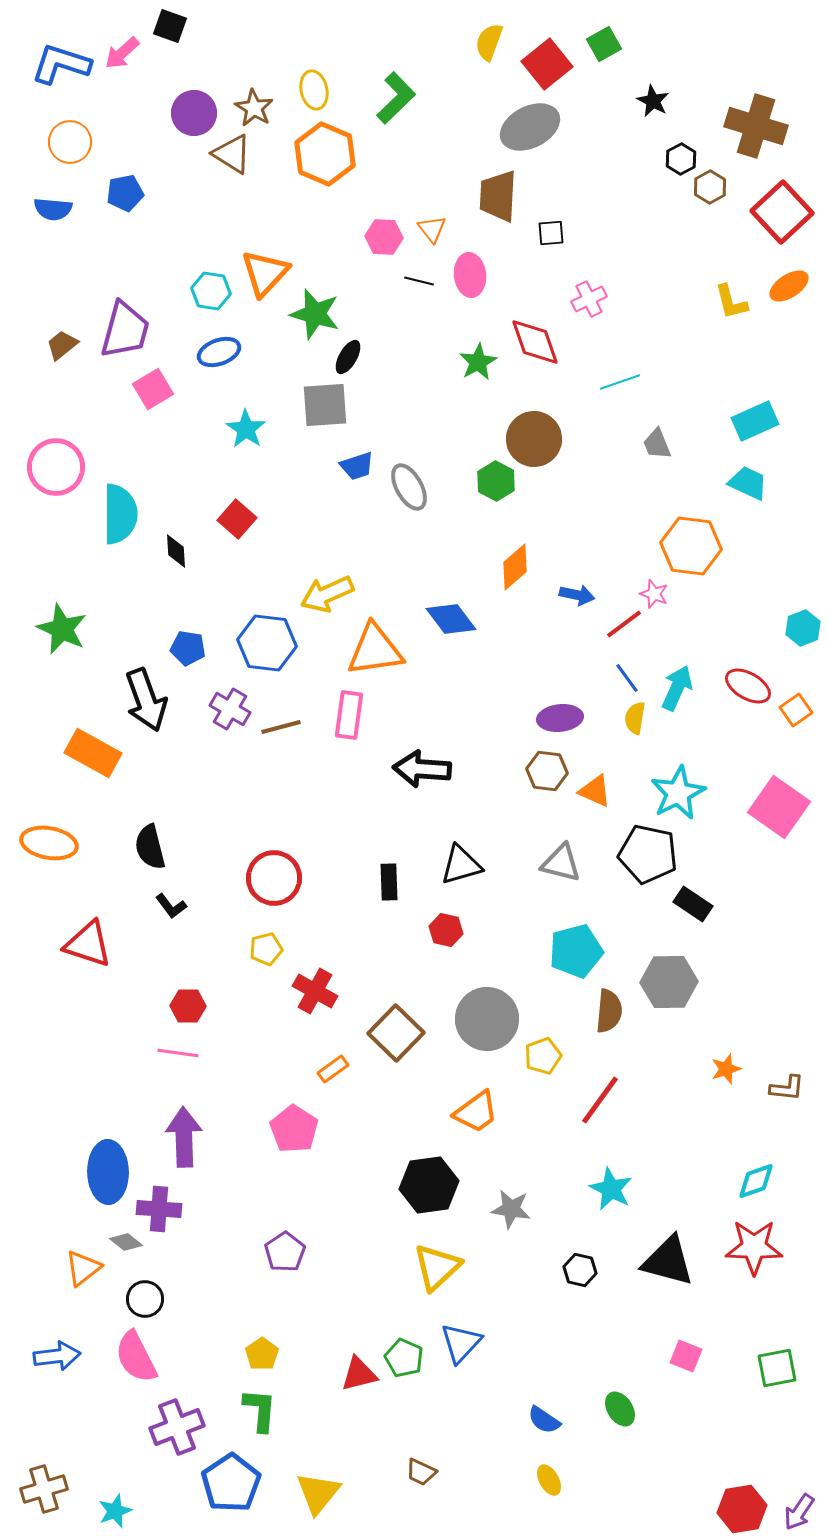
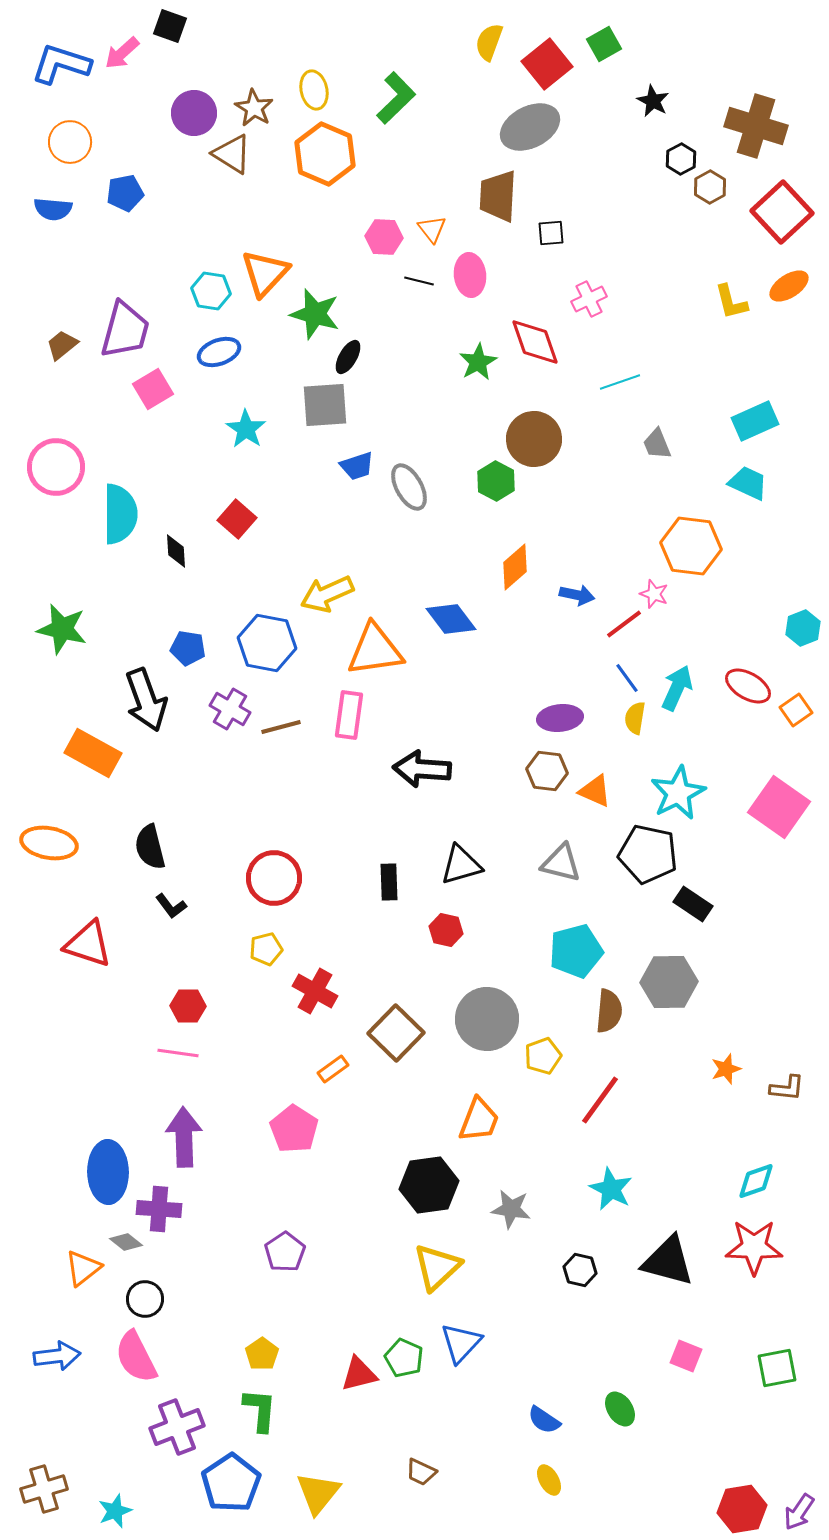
green star at (62, 629): rotated 12 degrees counterclockwise
blue hexagon at (267, 643): rotated 4 degrees clockwise
orange trapezoid at (476, 1112): moved 3 px right, 8 px down; rotated 33 degrees counterclockwise
